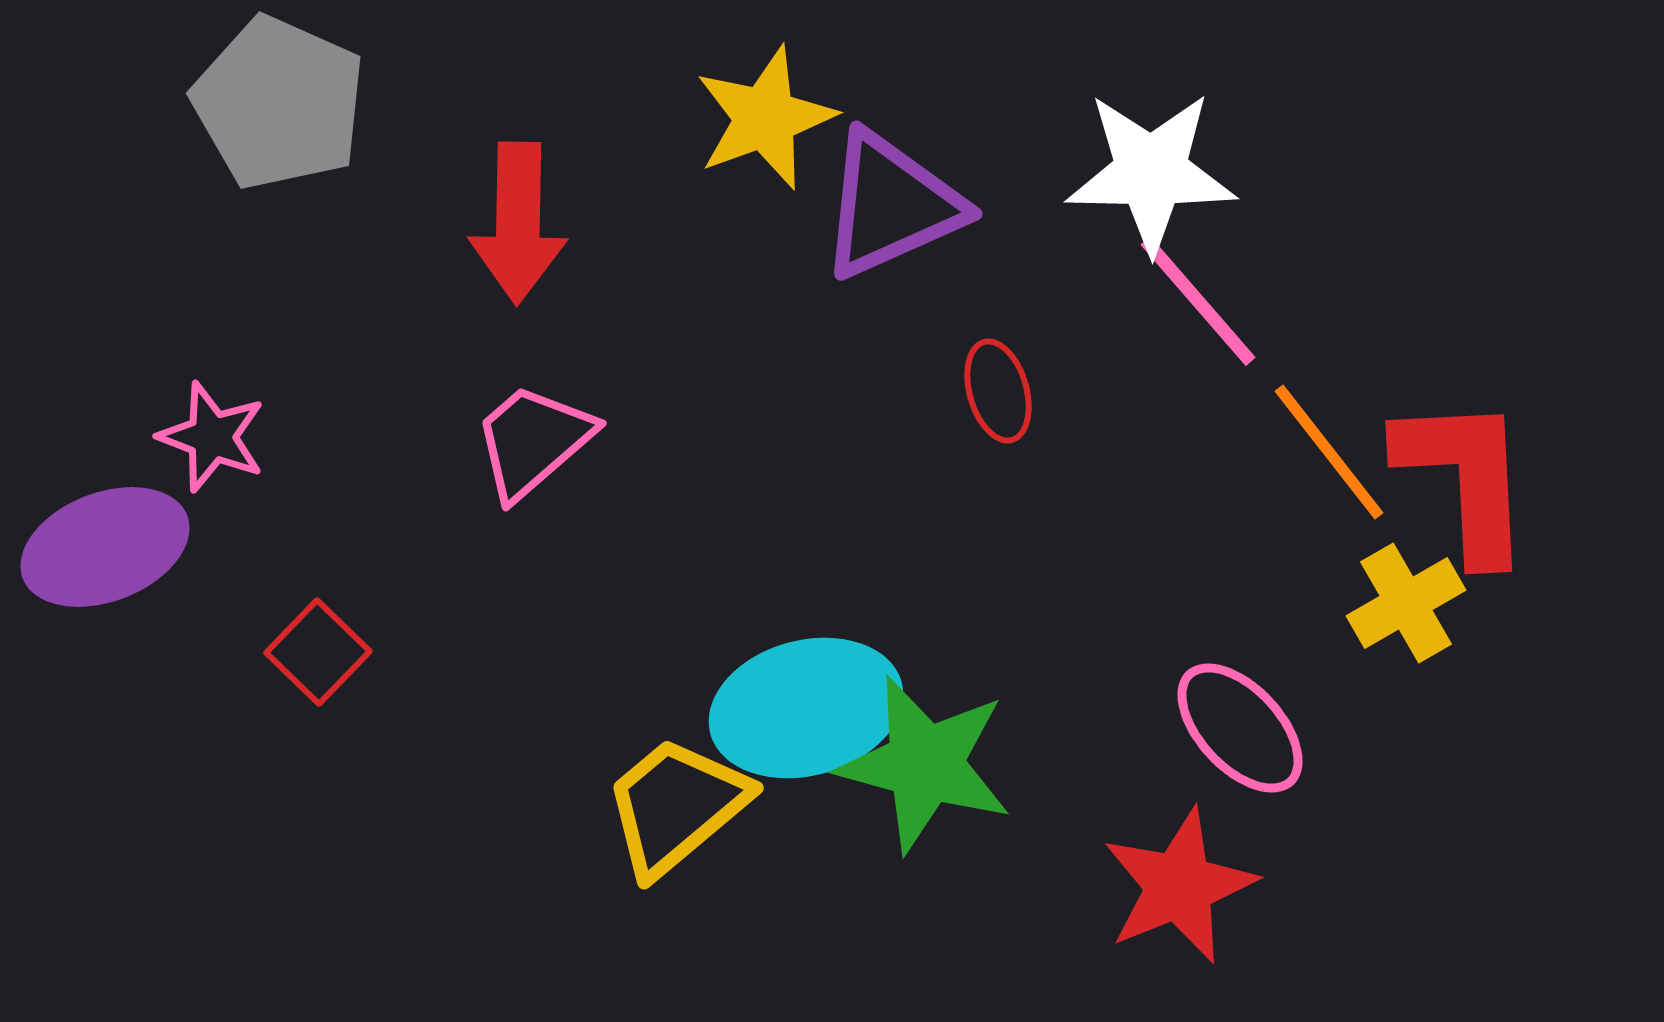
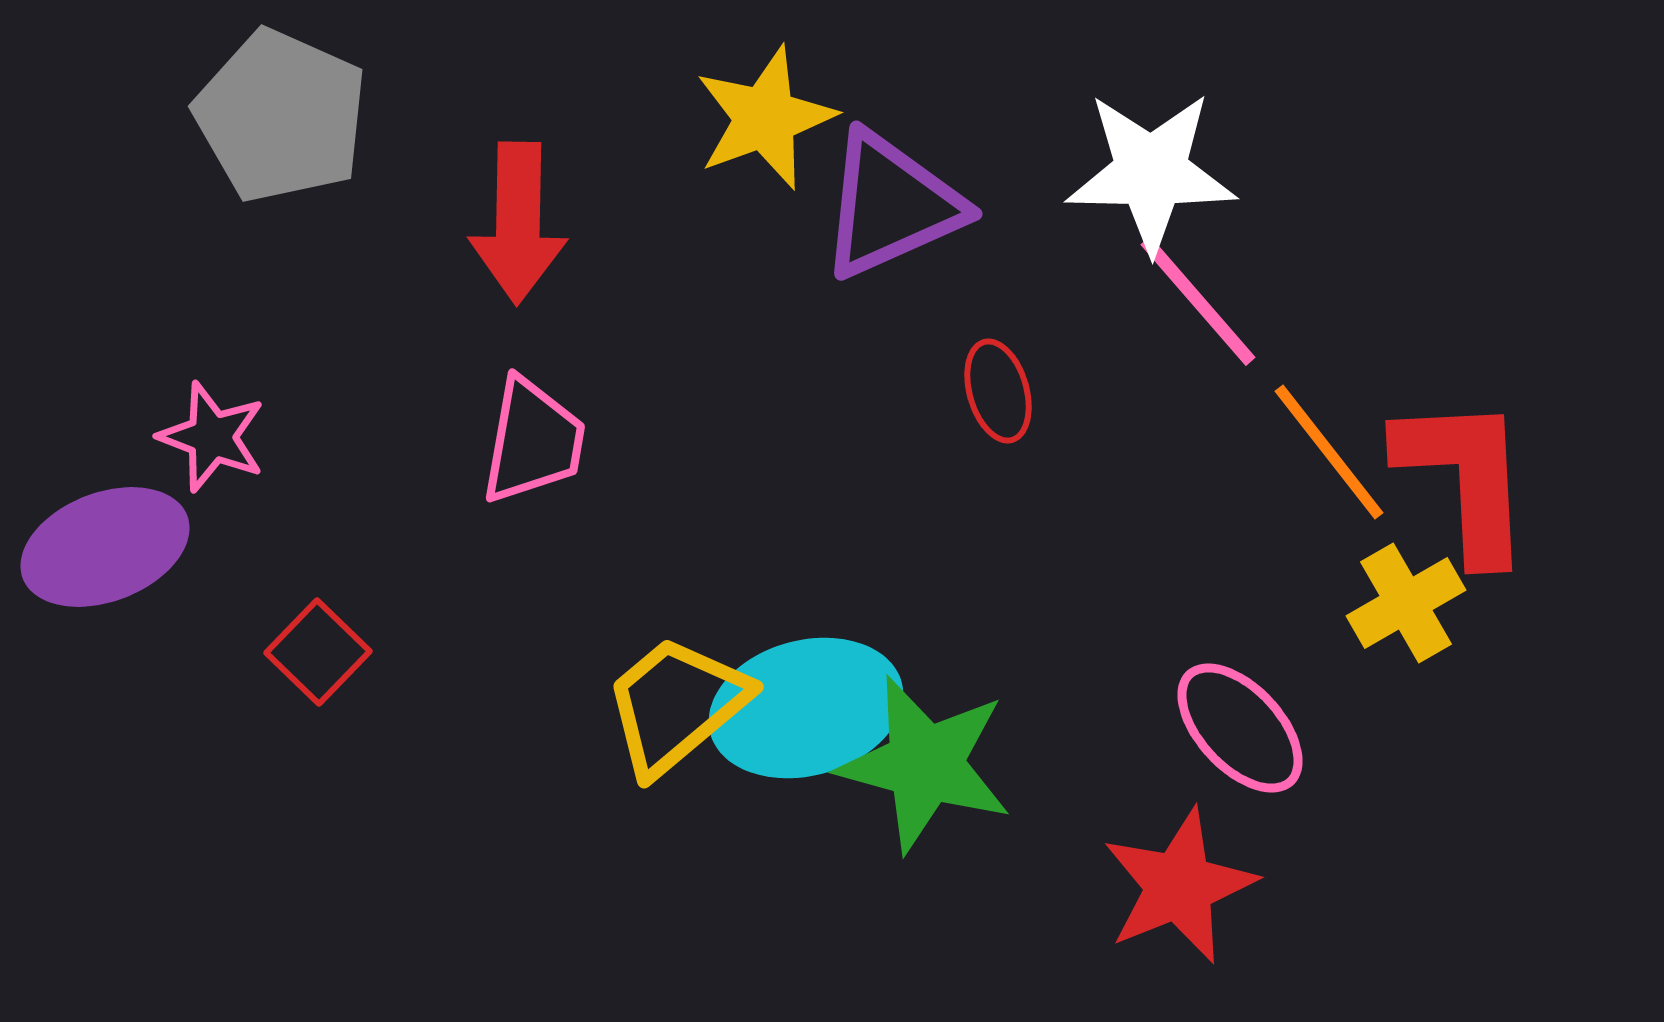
gray pentagon: moved 2 px right, 13 px down
pink trapezoid: rotated 141 degrees clockwise
yellow trapezoid: moved 101 px up
